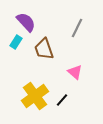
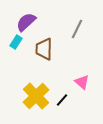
purple semicircle: rotated 90 degrees counterclockwise
gray line: moved 1 px down
brown trapezoid: rotated 20 degrees clockwise
pink triangle: moved 7 px right, 10 px down
yellow cross: moved 1 px right; rotated 8 degrees counterclockwise
